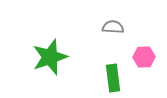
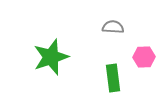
green star: moved 1 px right
